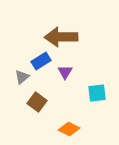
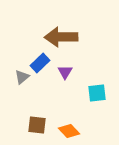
blue rectangle: moved 1 px left, 2 px down; rotated 12 degrees counterclockwise
brown square: moved 23 px down; rotated 30 degrees counterclockwise
orange diamond: moved 2 px down; rotated 20 degrees clockwise
